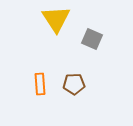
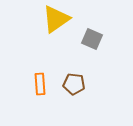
yellow triangle: rotated 28 degrees clockwise
brown pentagon: rotated 10 degrees clockwise
